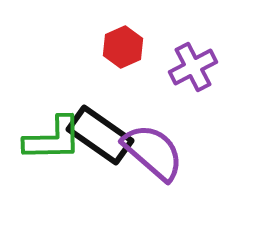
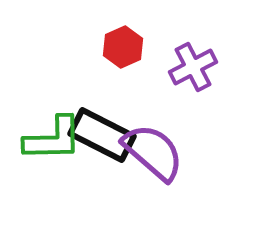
black rectangle: moved 2 px right; rotated 8 degrees counterclockwise
